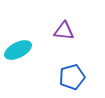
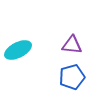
purple triangle: moved 8 px right, 14 px down
